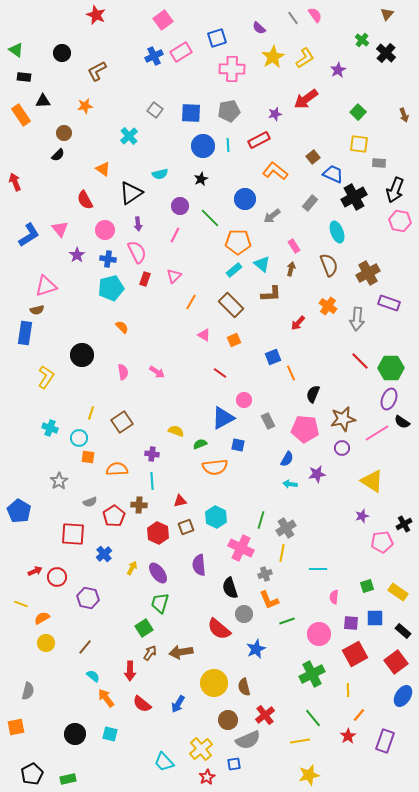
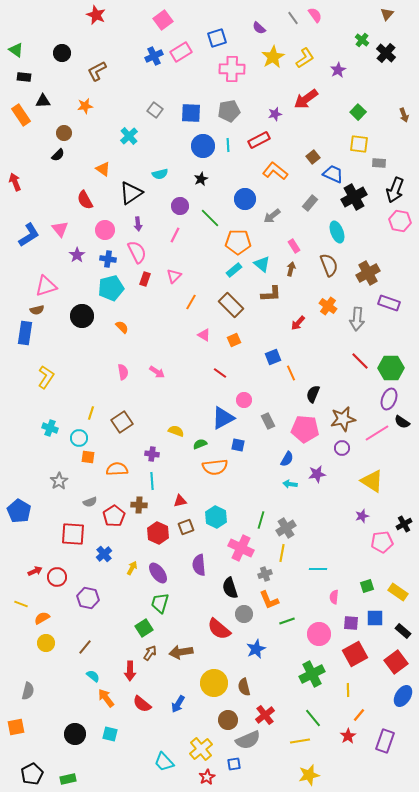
black circle at (82, 355): moved 39 px up
